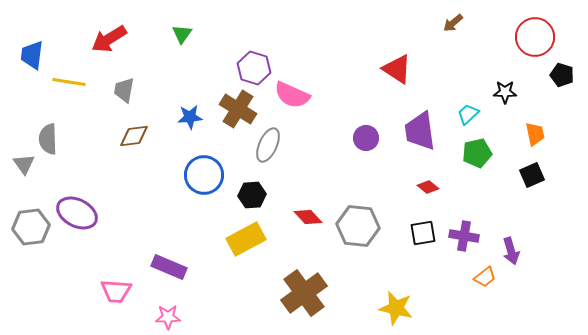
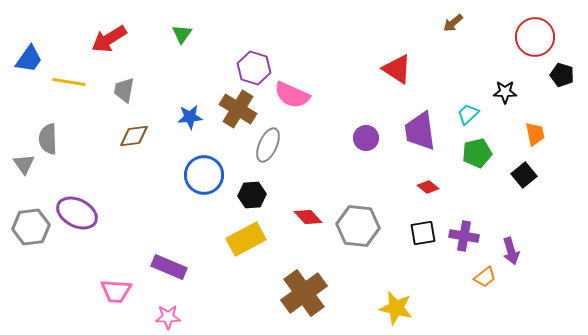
blue trapezoid at (32, 55): moved 3 px left, 4 px down; rotated 152 degrees counterclockwise
black square at (532, 175): moved 8 px left; rotated 15 degrees counterclockwise
